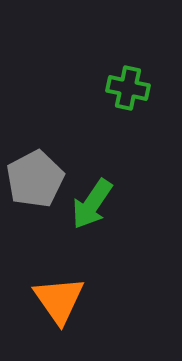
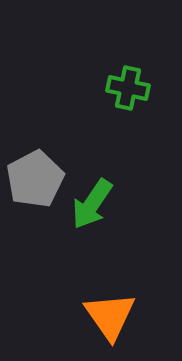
orange triangle: moved 51 px right, 16 px down
